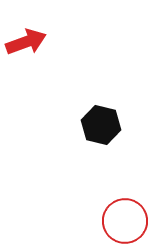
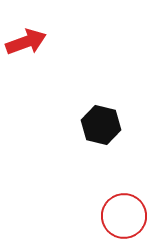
red circle: moved 1 px left, 5 px up
